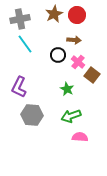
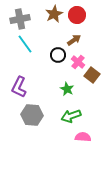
brown arrow: rotated 40 degrees counterclockwise
pink semicircle: moved 3 px right
